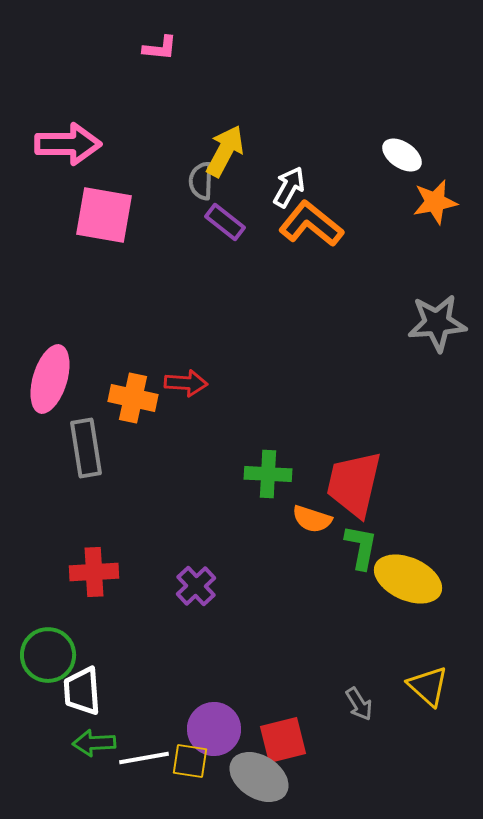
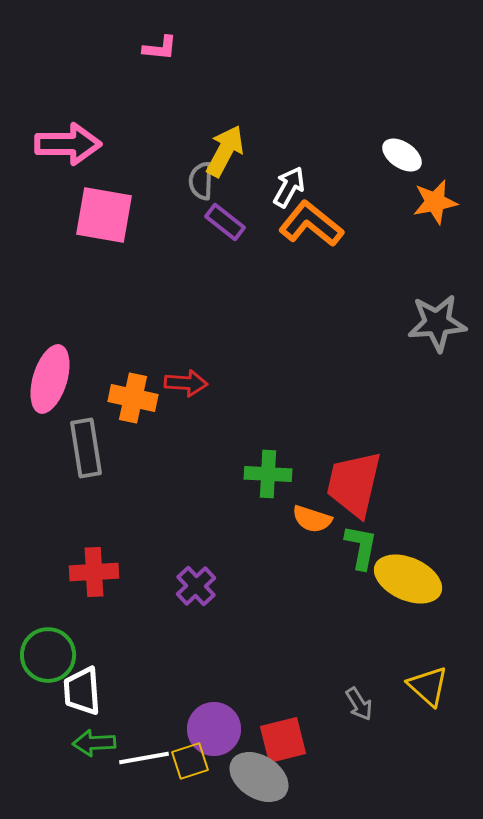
yellow square: rotated 27 degrees counterclockwise
